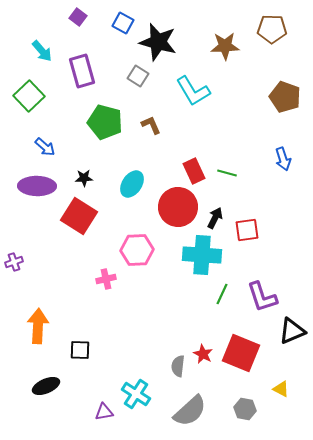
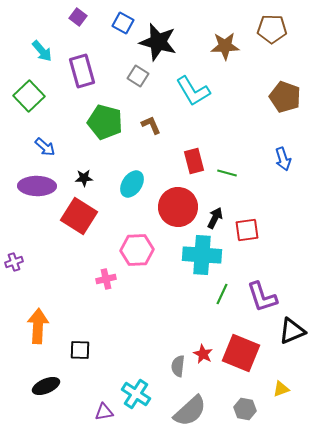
red rectangle at (194, 171): moved 10 px up; rotated 10 degrees clockwise
yellow triangle at (281, 389): rotated 48 degrees counterclockwise
